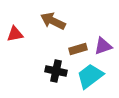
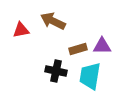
red triangle: moved 6 px right, 4 px up
purple triangle: moved 1 px left; rotated 18 degrees clockwise
cyan trapezoid: rotated 44 degrees counterclockwise
